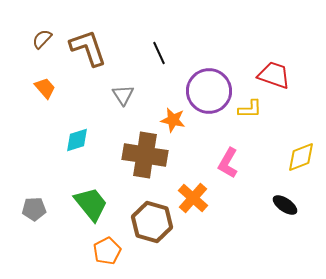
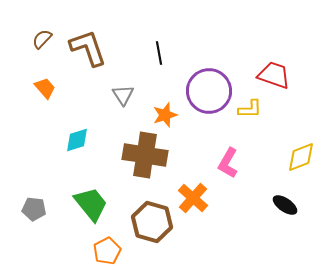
black line: rotated 15 degrees clockwise
orange star: moved 8 px left, 5 px up; rotated 30 degrees counterclockwise
gray pentagon: rotated 10 degrees clockwise
